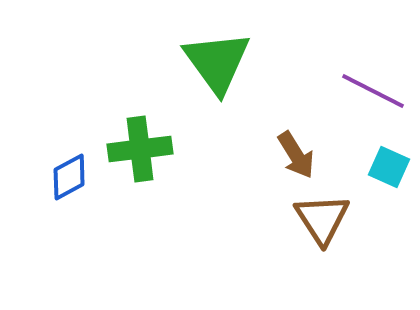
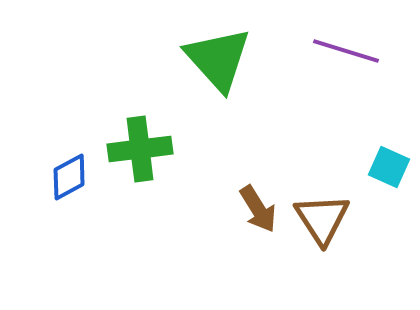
green triangle: moved 1 px right, 3 px up; rotated 6 degrees counterclockwise
purple line: moved 27 px left, 40 px up; rotated 10 degrees counterclockwise
brown arrow: moved 38 px left, 54 px down
